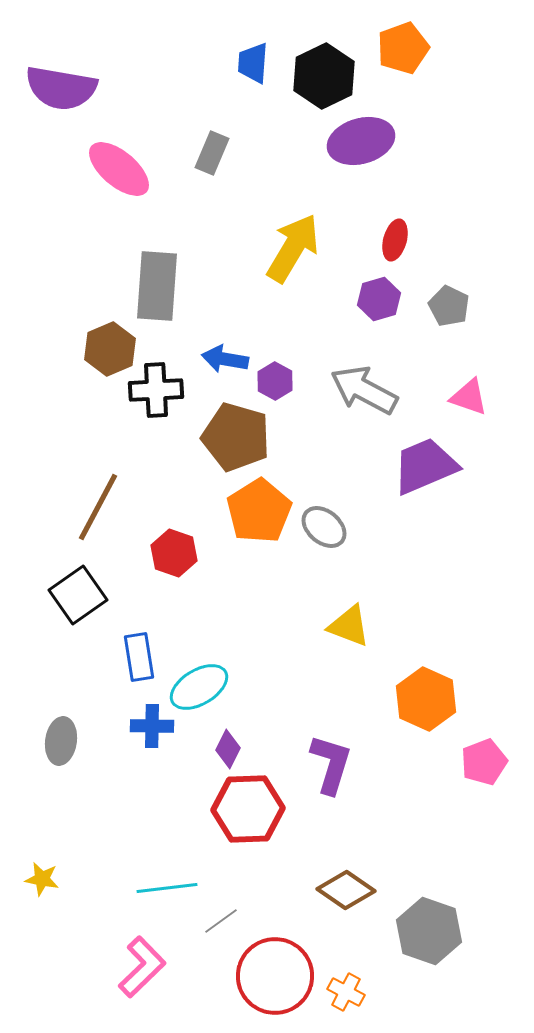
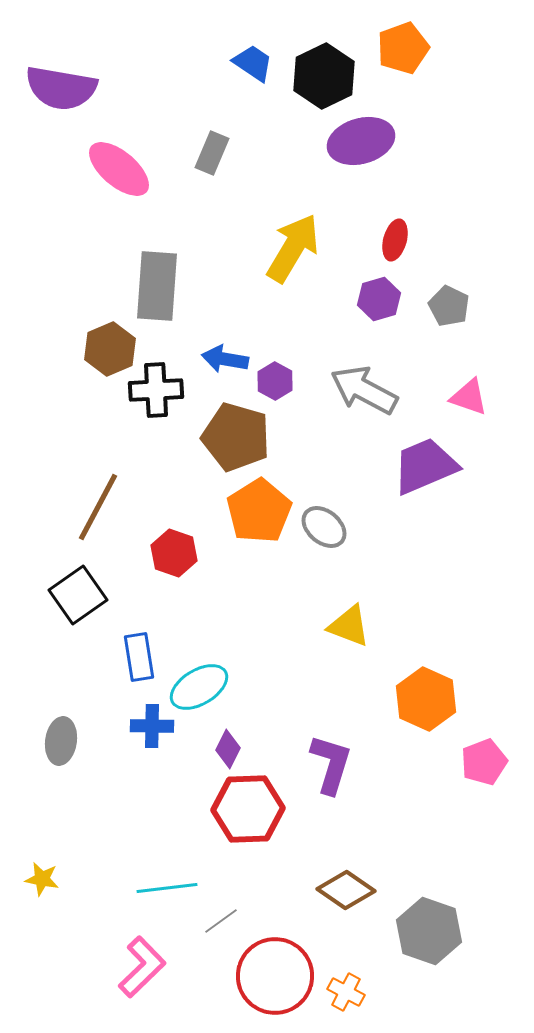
blue trapezoid at (253, 63): rotated 120 degrees clockwise
